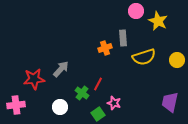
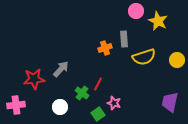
gray rectangle: moved 1 px right, 1 px down
